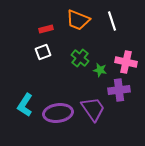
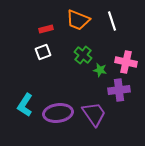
green cross: moved 3 px right, 3 px up
purple trapezoid: moved 1 px right, 5 px down
